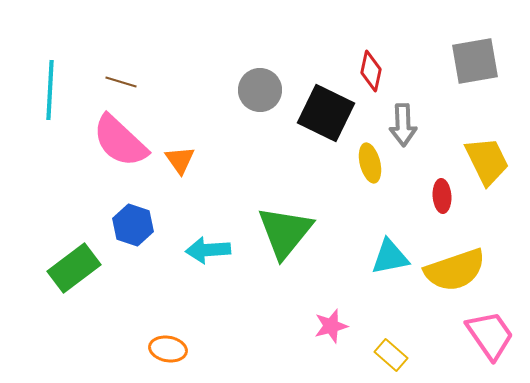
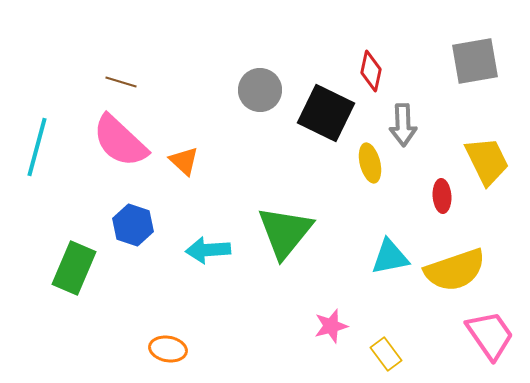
cyan line: moved 13 px left, 57 px down; rotated 12 degrees clockwise
orange triangle: moved 4 px right, 1 px down; rotated 12 degrees counterclockwise
green rectangle: rotated 30 degrees counterclockwise
yellow rectangle: moved 5 px left, 1 px up; rotated 12 degrees clockwise
